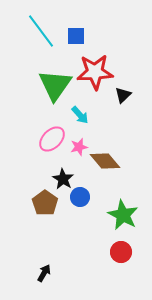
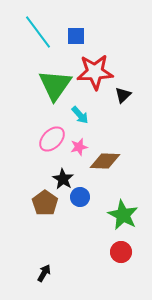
cyan line: moved 3 px left, 1 px down
brown diamond: rotated 48 degrees counterclockwise
